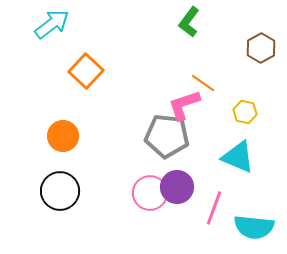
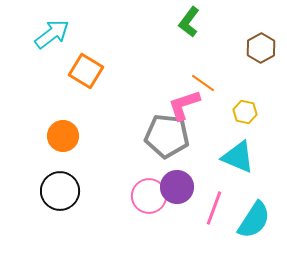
cyan arrow: moved 10 px down
orange square: rotated 12 degrees counterclockwise
pink circle: moved 1 px left, 3 px down
cyan semicircle: moved 7 px up; rotated 63 degrees counterclockwise
